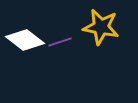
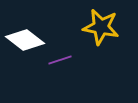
purple line: moved 18 px down
